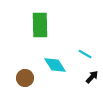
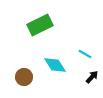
green rectangle: rotated 65 degrees clockwise
brown circle: moved 1 px left, 1 px up
